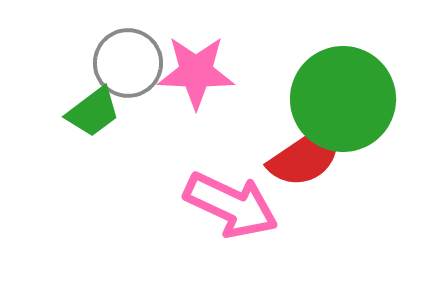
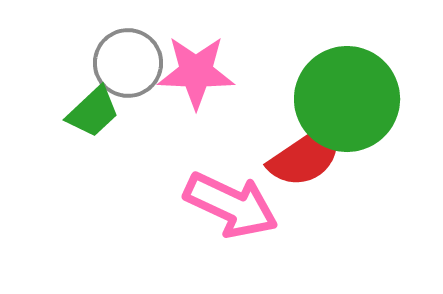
green circle: moved 4 px right
green trapezoid: rotated 6 degrees counterclockwise
